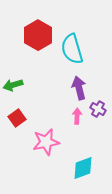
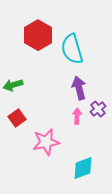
purple cross: rotated 21 degrees clockwise
